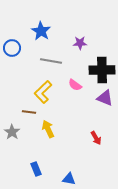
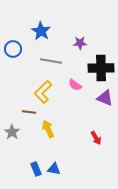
blue circle: moved 1 px right, 1 px down
black cross: moved 1 px left, 2 px up
blue triangle: moved 15 px left, 10 px up
